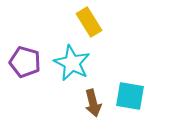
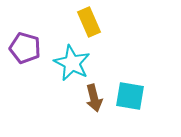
yellow rectangle: rotated 8 degrees clockwise
purple pentagon: moved 14 px up
brown arrow: moved 1 px right, 5 px up
